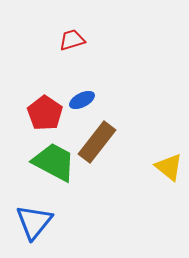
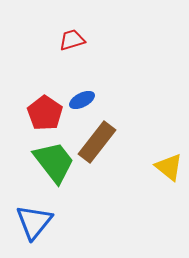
green trapezoid: rotated 24 degrees clockwise
